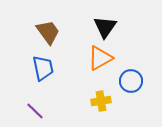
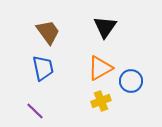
orange triangle: moved 10 px down
yellow cross: rotated 12 degrees counterclockwise
